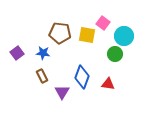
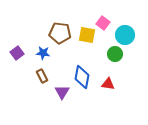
cyan circle: moved 1 px right, 1 px up
blue diamond: rotated 10 degrees counterclockwise
